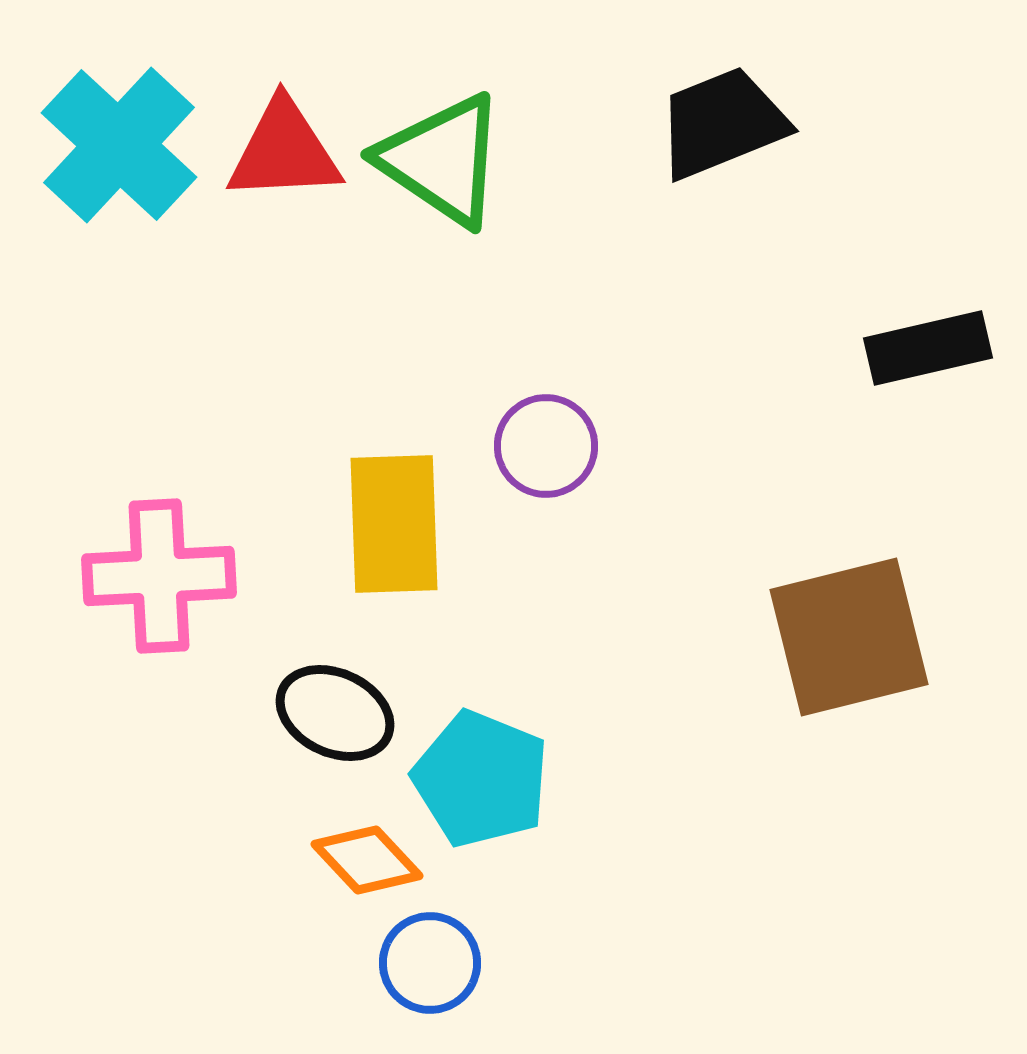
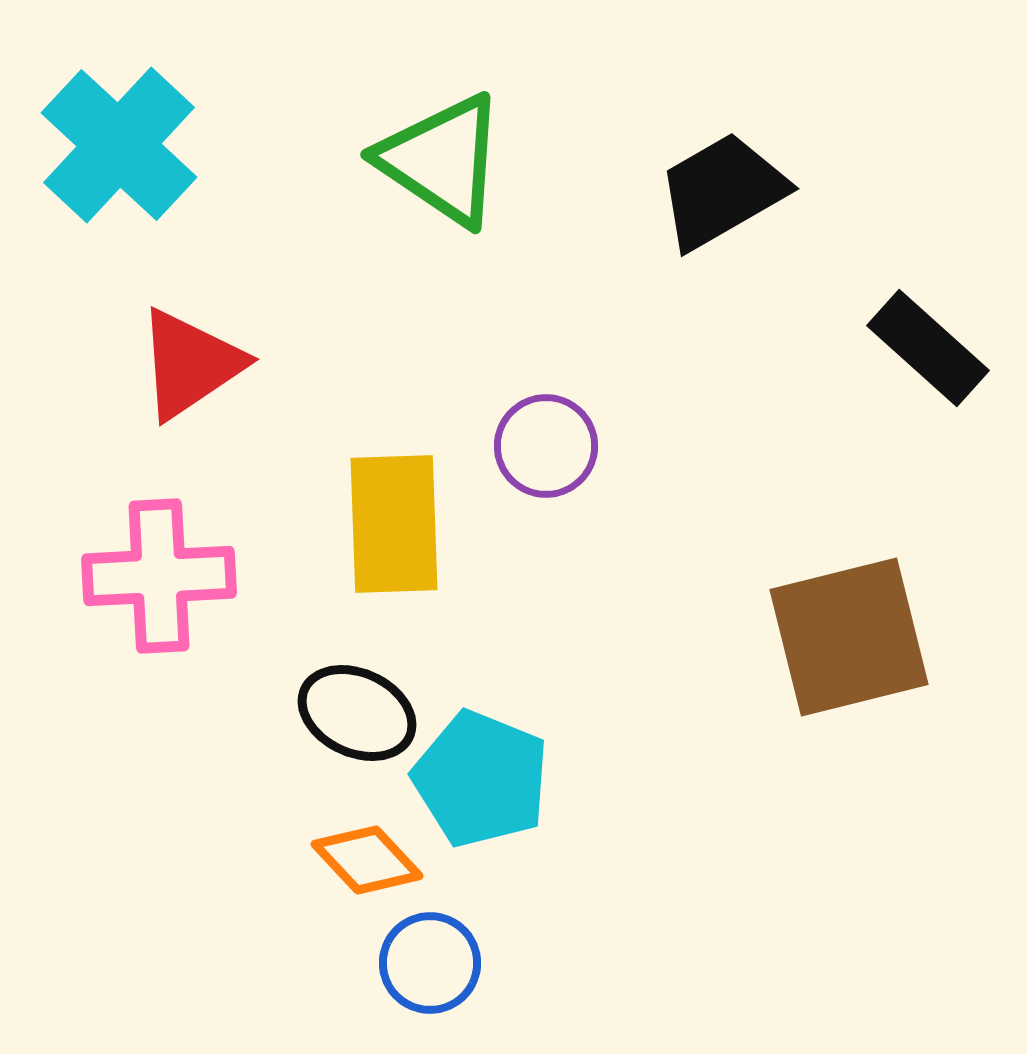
black trapezoid: moved 68 px down; rotated 8 degrees counterclockwise
red triangle: moved 94 px left, 213 px down; rotated 31 degrees counterclockwise
black rectangle: rotated 55 degrees clockwise
black ellipse: moved 22 px right
